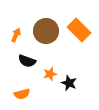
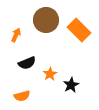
brown circle: moved 11 px up
black semicircle: moved 2 px down; rotated 42 degrees counterclockwise
orange star: rotated 16 degrees counterclockwise
black star: moved 2 px right, 2 px down; rotated 21 degrees clockwise
orange semicircle: moved 2 px down
